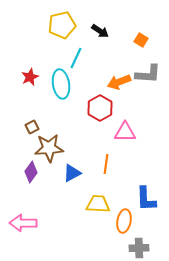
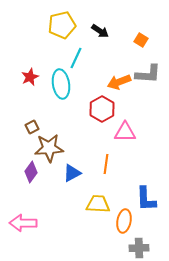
red hexagon: moved 2 px right, 1 px down
